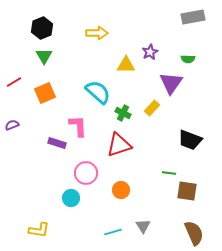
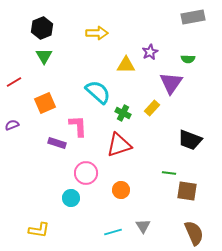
orange square: moved 10 px down
